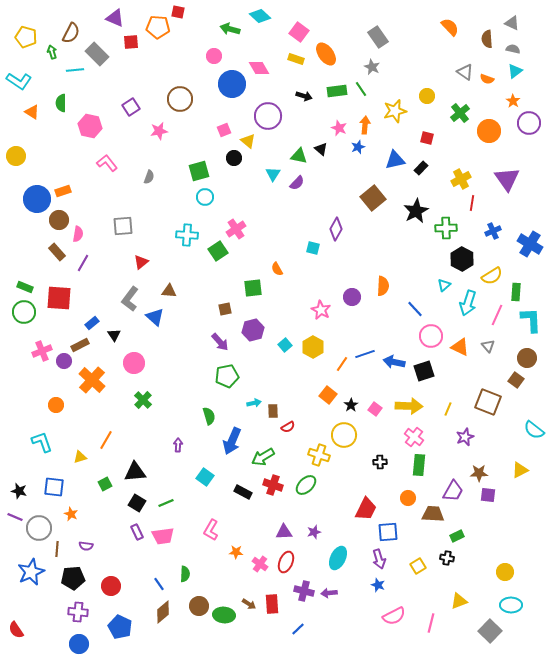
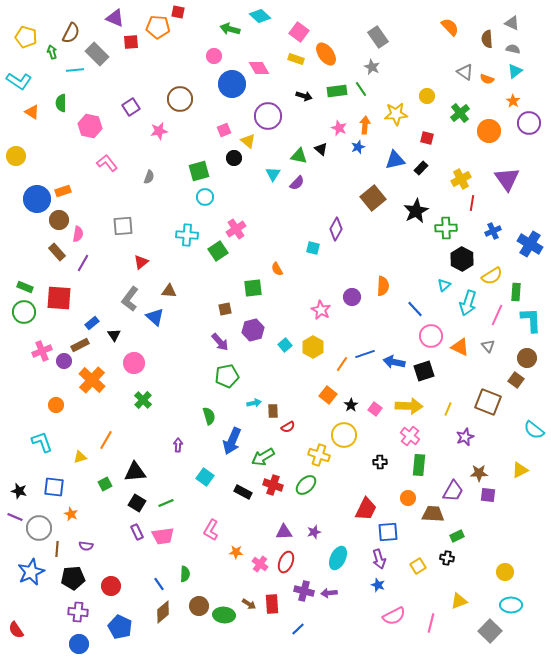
yellow star at (395, 111): moved 1 px right, 3 px down; rotated 10 degrees clockwise
pink cross at (414, 437): moved 4 px left, 1 px up
